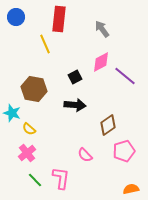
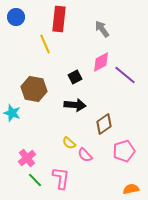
purple line: moved 1 px up
brown diamond: moved 4 px left, 1 px up
yellow semicircle: moved 40 px right, 14 px down
pink cross: moved 5 px down
